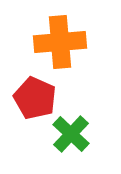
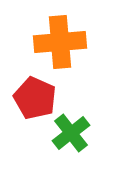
green cross: moved 1 px up; rotated 9 degrees clockwise
